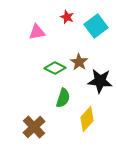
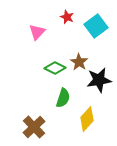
pink triangle: rotated 36 degrees counterclockwise
black star: moved 1 px left, 1 px up; rotated 15 degrees counterclockwise
